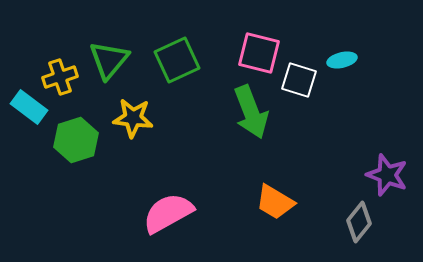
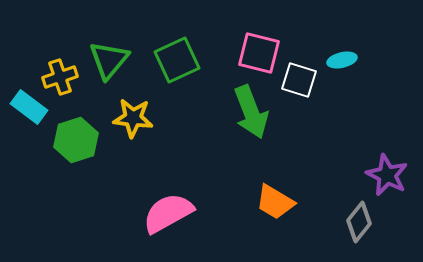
purple star: rotated 6 degrees clockwise
